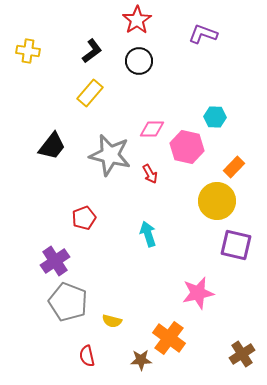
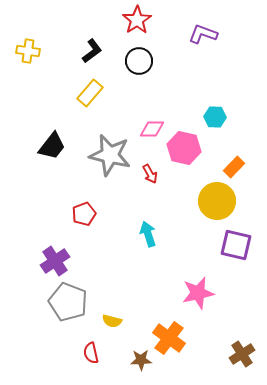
pink hexagon: moved 3 px left, 1 px down
red pentagon: moved 4 px up
red semicircle: moved 4 px right, 3 px up
